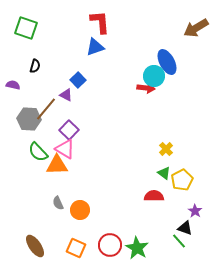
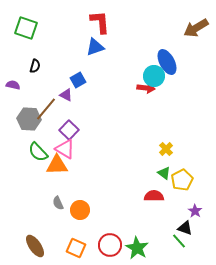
blue square: rotated 14 degrees clockwise
